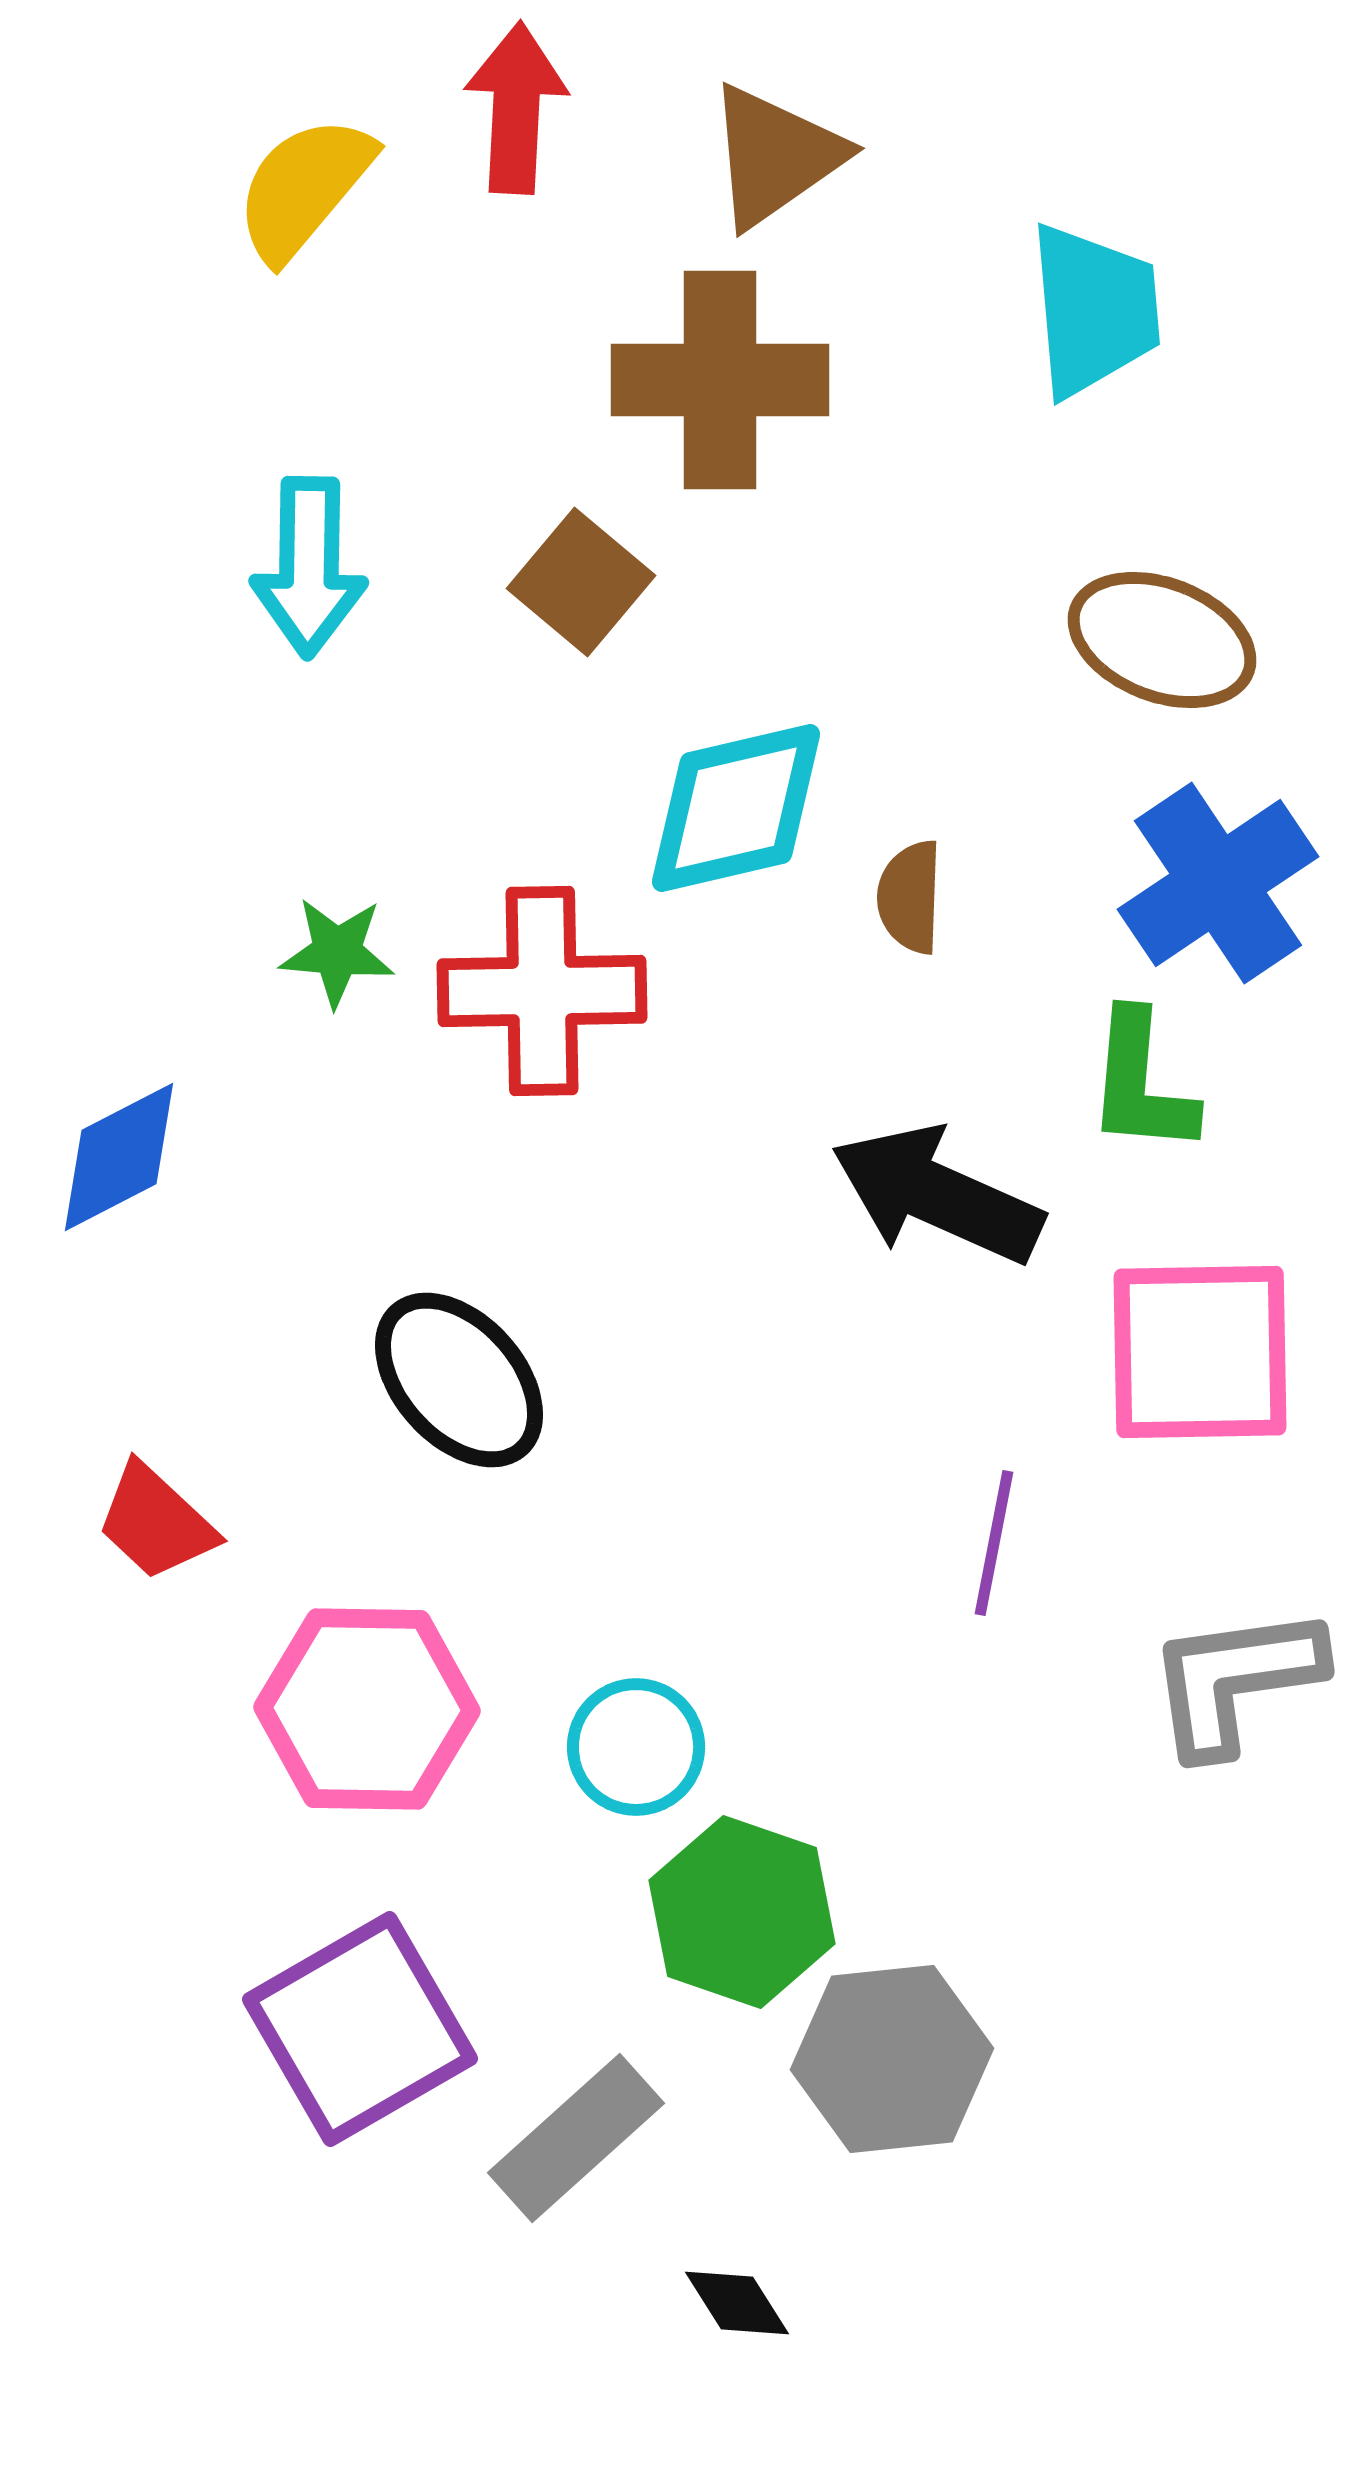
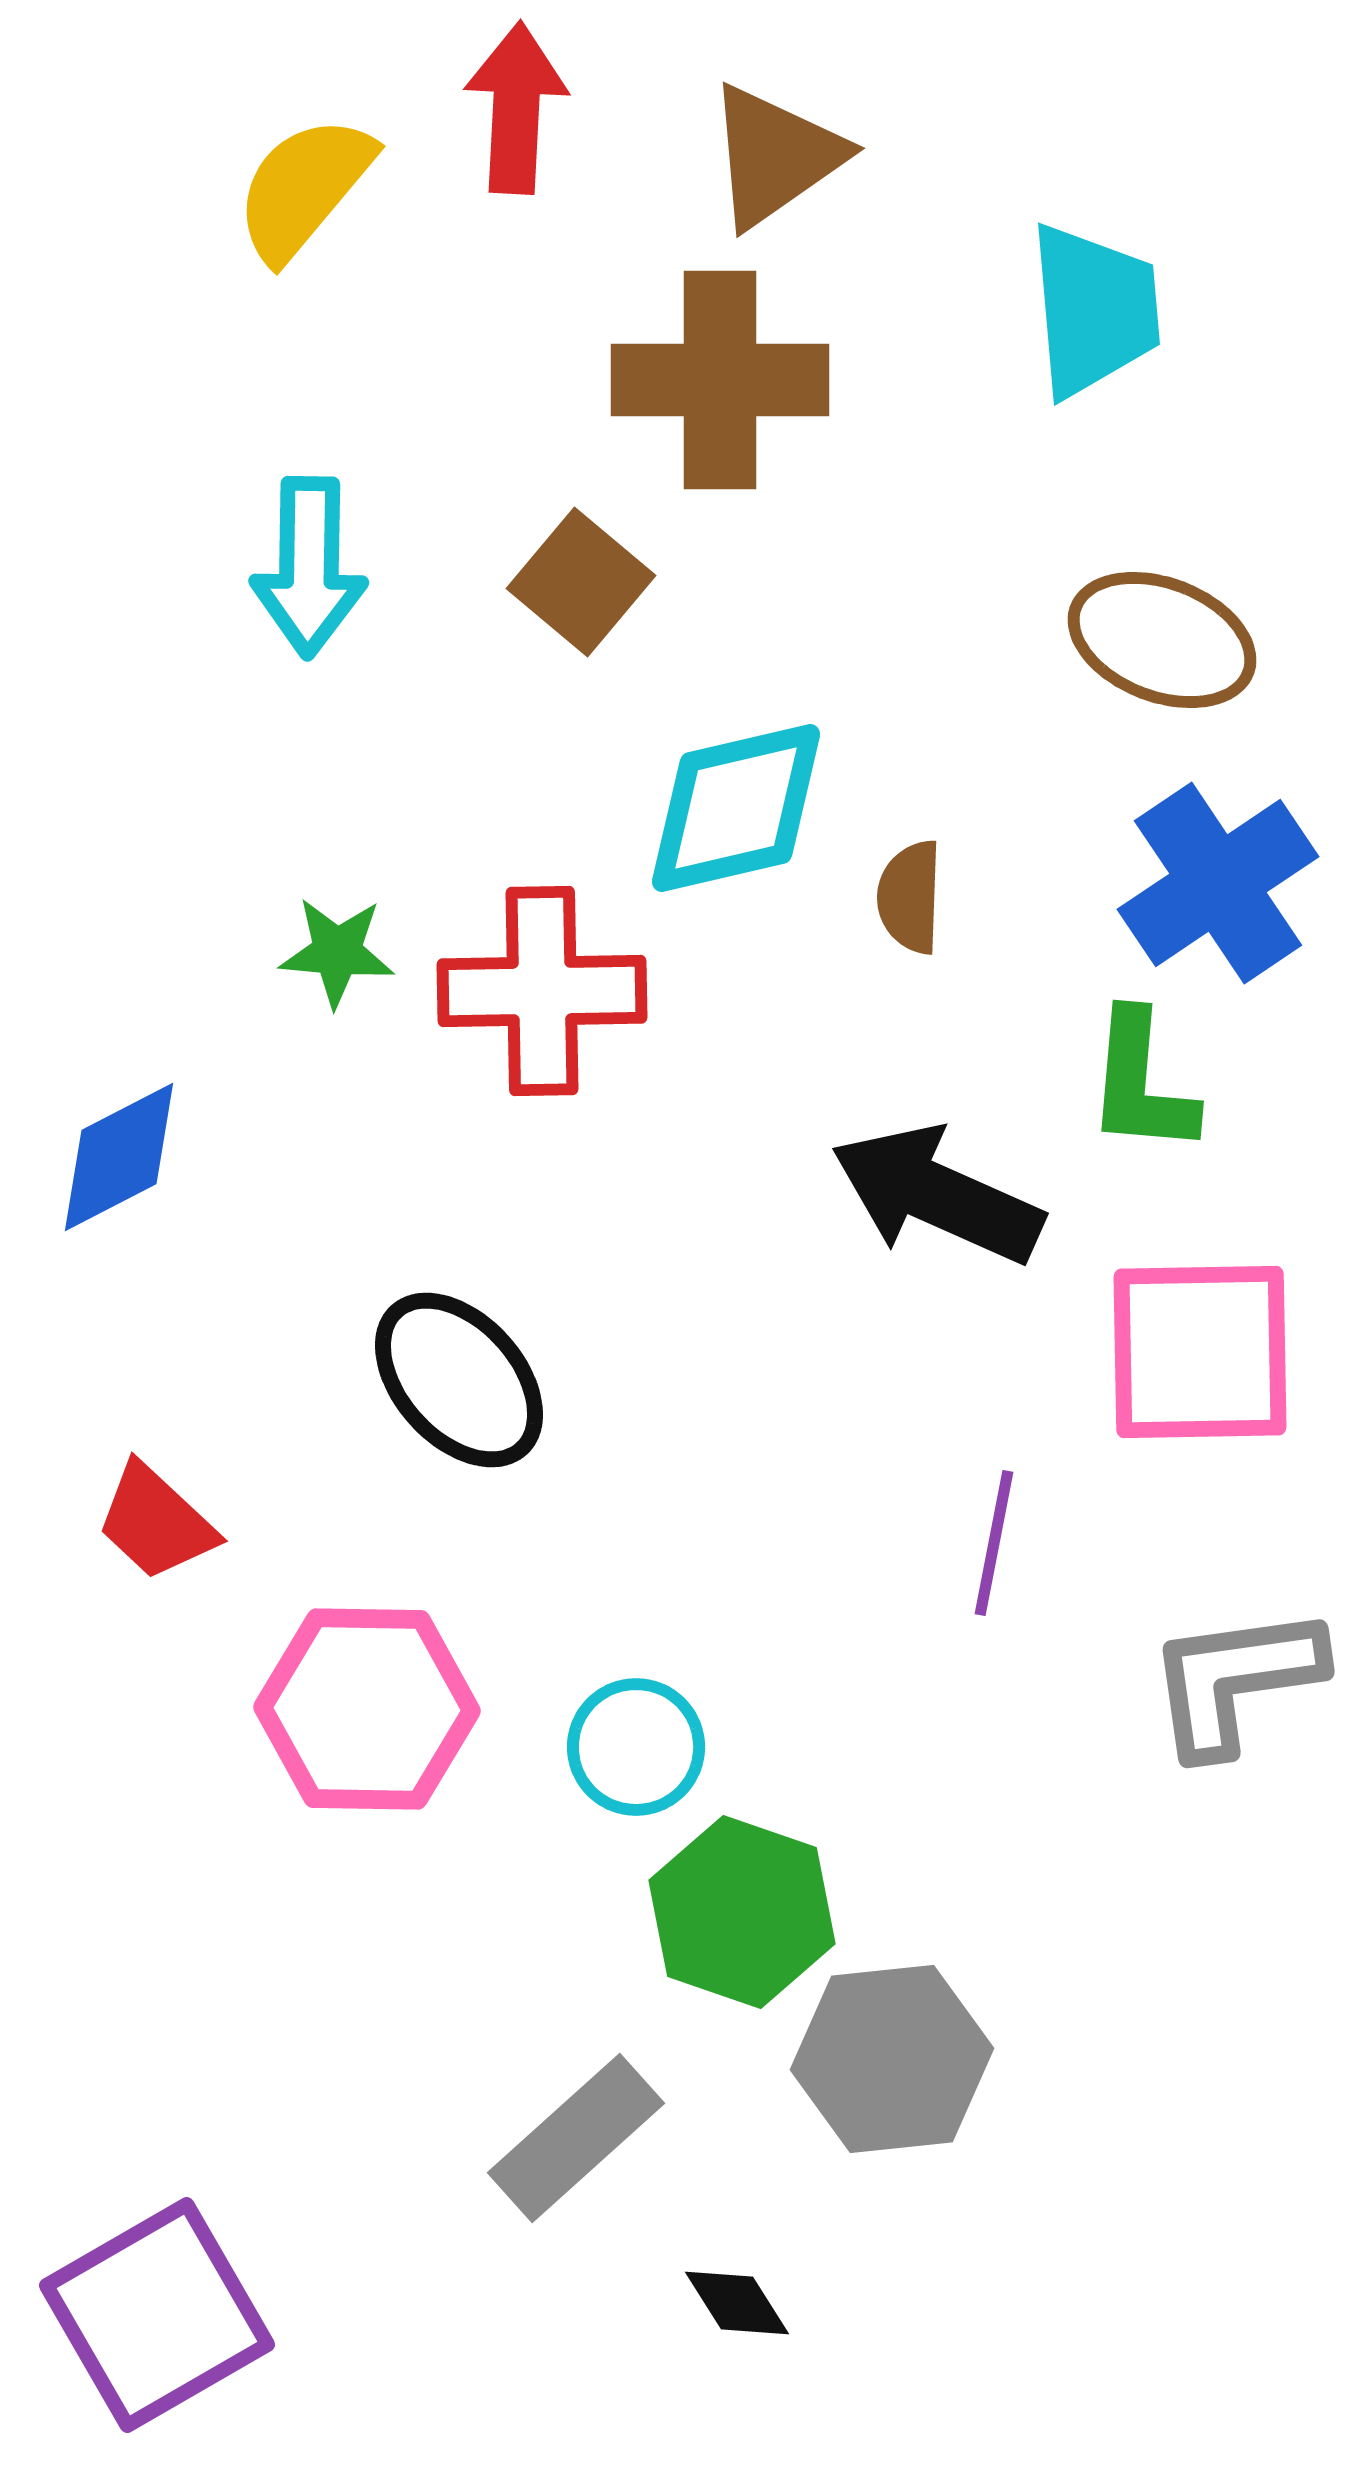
purple square: moved 203 px left, 286 px down
